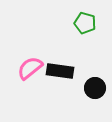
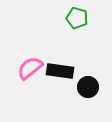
green pentagon: moved 8 px left, 5 px up
black circle: moved 7 px left, 1 px up
